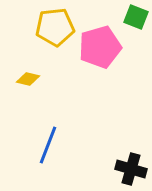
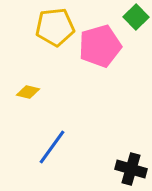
green square: rotated 25 degrees clockwise
pink pentagon: moved 1 px up
yellow diamond: moved 13 px down
blue line: moved 4 px right, 2 px down; rotated 15 degrees clockwise
